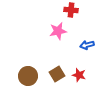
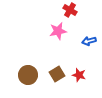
red cross: moved 1 px left; rotated 24 degrees clockwise
blue arrow: moved 2 px right, 4 px up
brown circle: moved 1 px up
